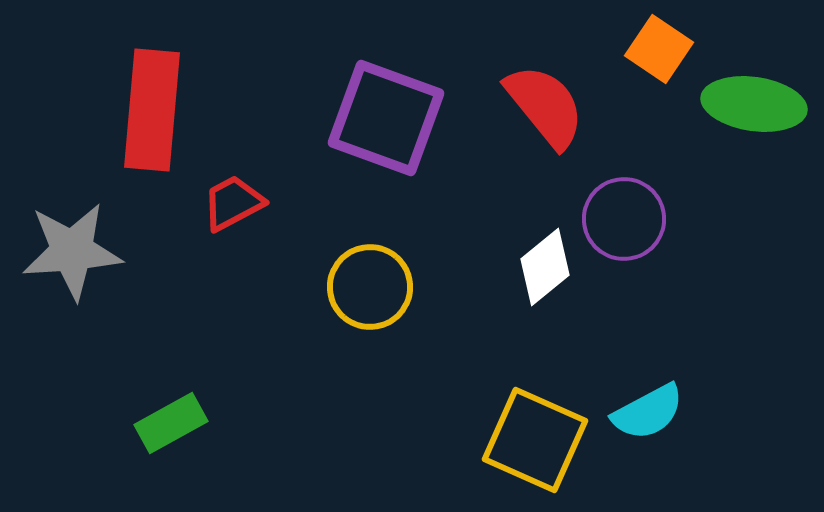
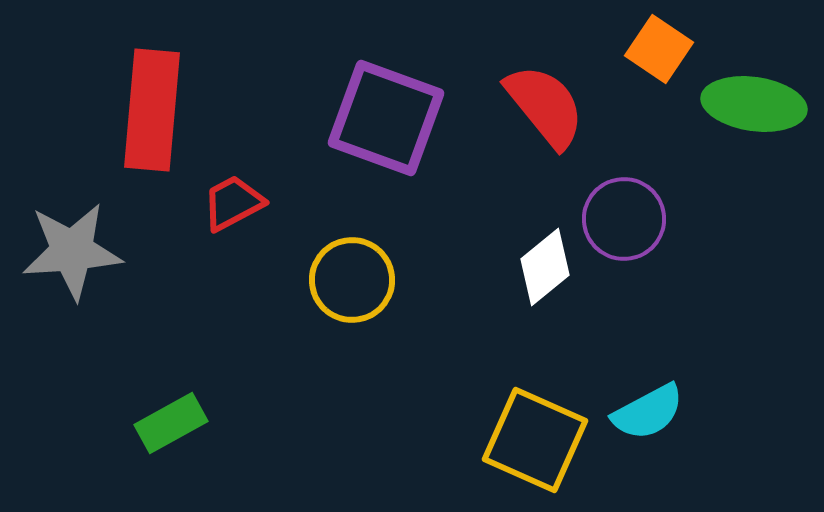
yellow circle: moved 18 px left, 7 px up
